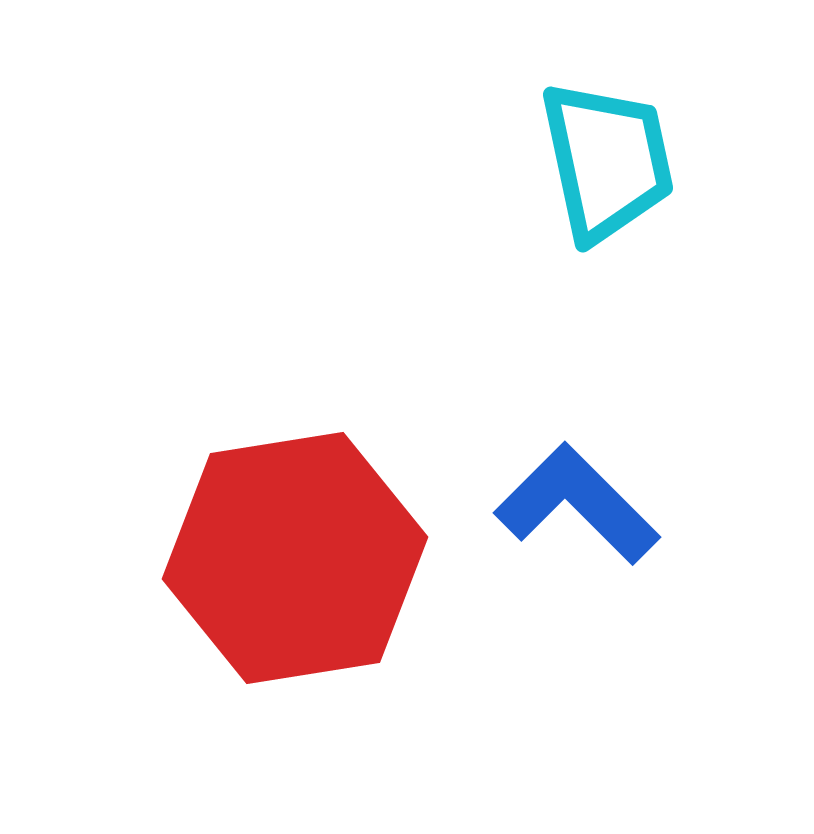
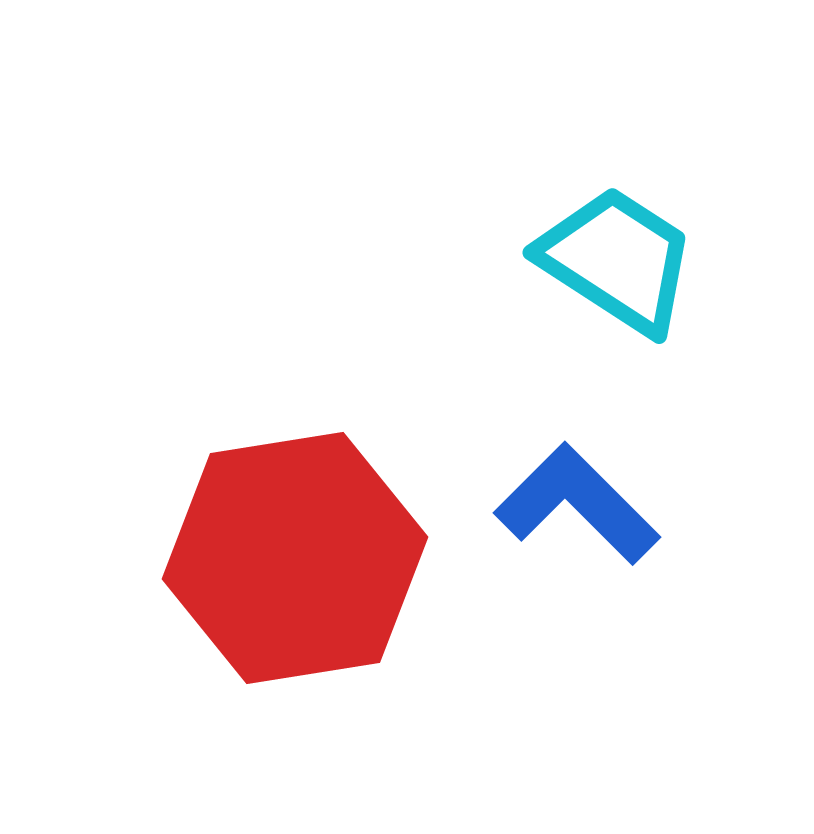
cyan trapezoid: moved 10 px right, 99 px down; rotated 45 degrees counterclockwise
